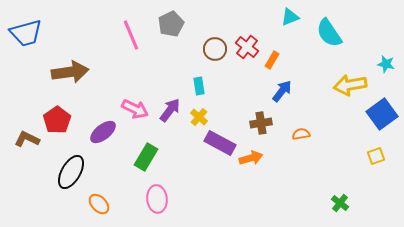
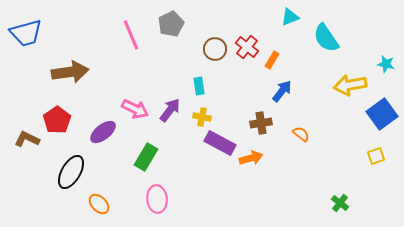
cyan semicircle: moved 3 px left, 5 px down
yellow cross: moved 3 px right; rotated 30 degrees counterclockwise
orange semicircle: rotated 48 degrees clockwise
